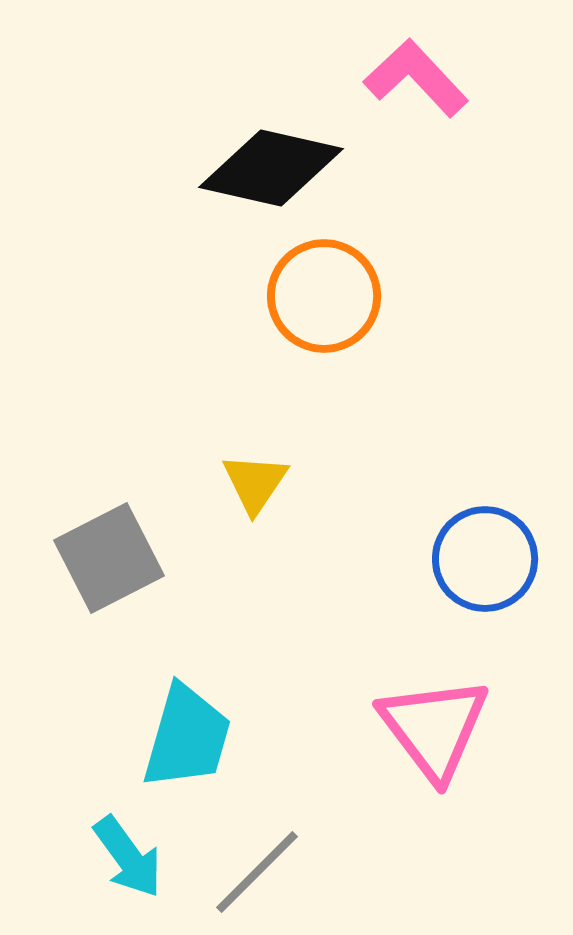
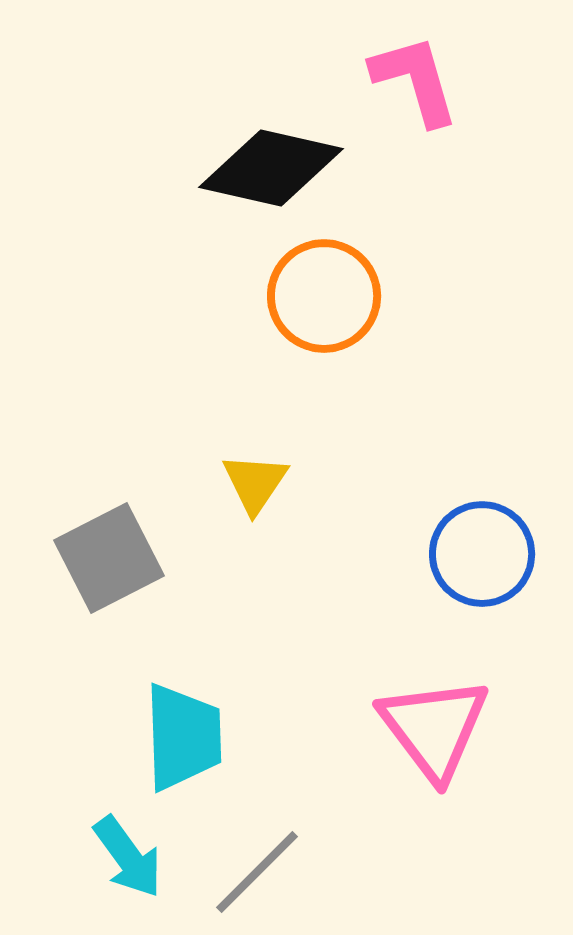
pink L-shape: moved 1 px left, 2 px down; rotated 27 degrees clockwise
blue circle: moved 3 px left, 5 px up
cyan trapezoid: moved 4 px left; rotated 18 degrees counterclockwise
